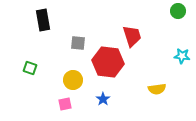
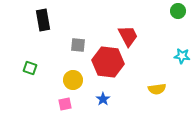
red trapezoid: moved 4 px left; rotated 10 degrees counterclockwise
gray square: moved 2 px down
